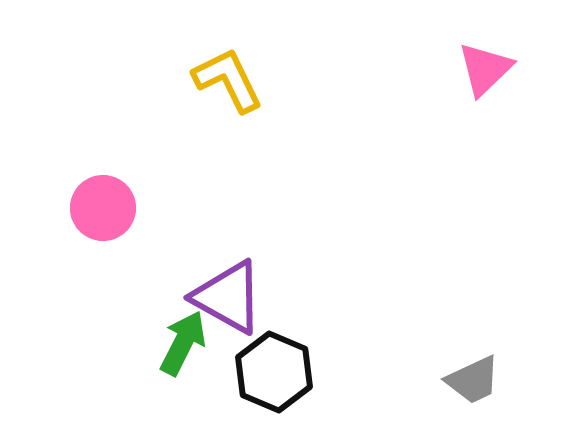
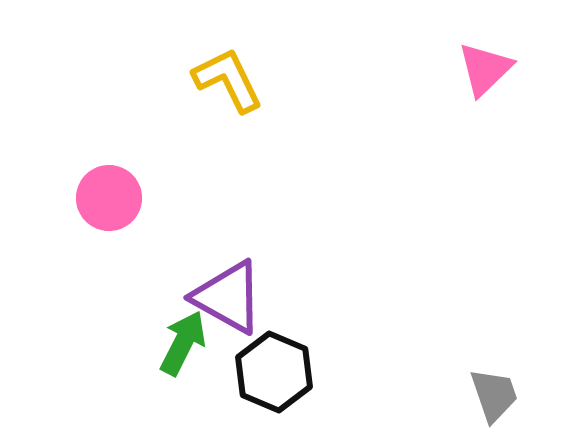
pink circle: moved 6 px right, 10 px up
gray trapezoid: moved 21 px right, 15 px down; rotated 84 degrees counterclockwise
